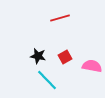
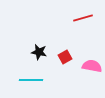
red line: moved 23 px right
black star: moved 1 px right, 4 px up
cyan line: moved 16 px left; rotated 45 degrees counterclockwise
